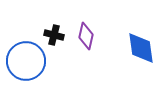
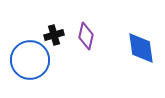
black cross: rotated 30 degrees counterclockwise
blue circle: moved 4 px right, 1 px up
